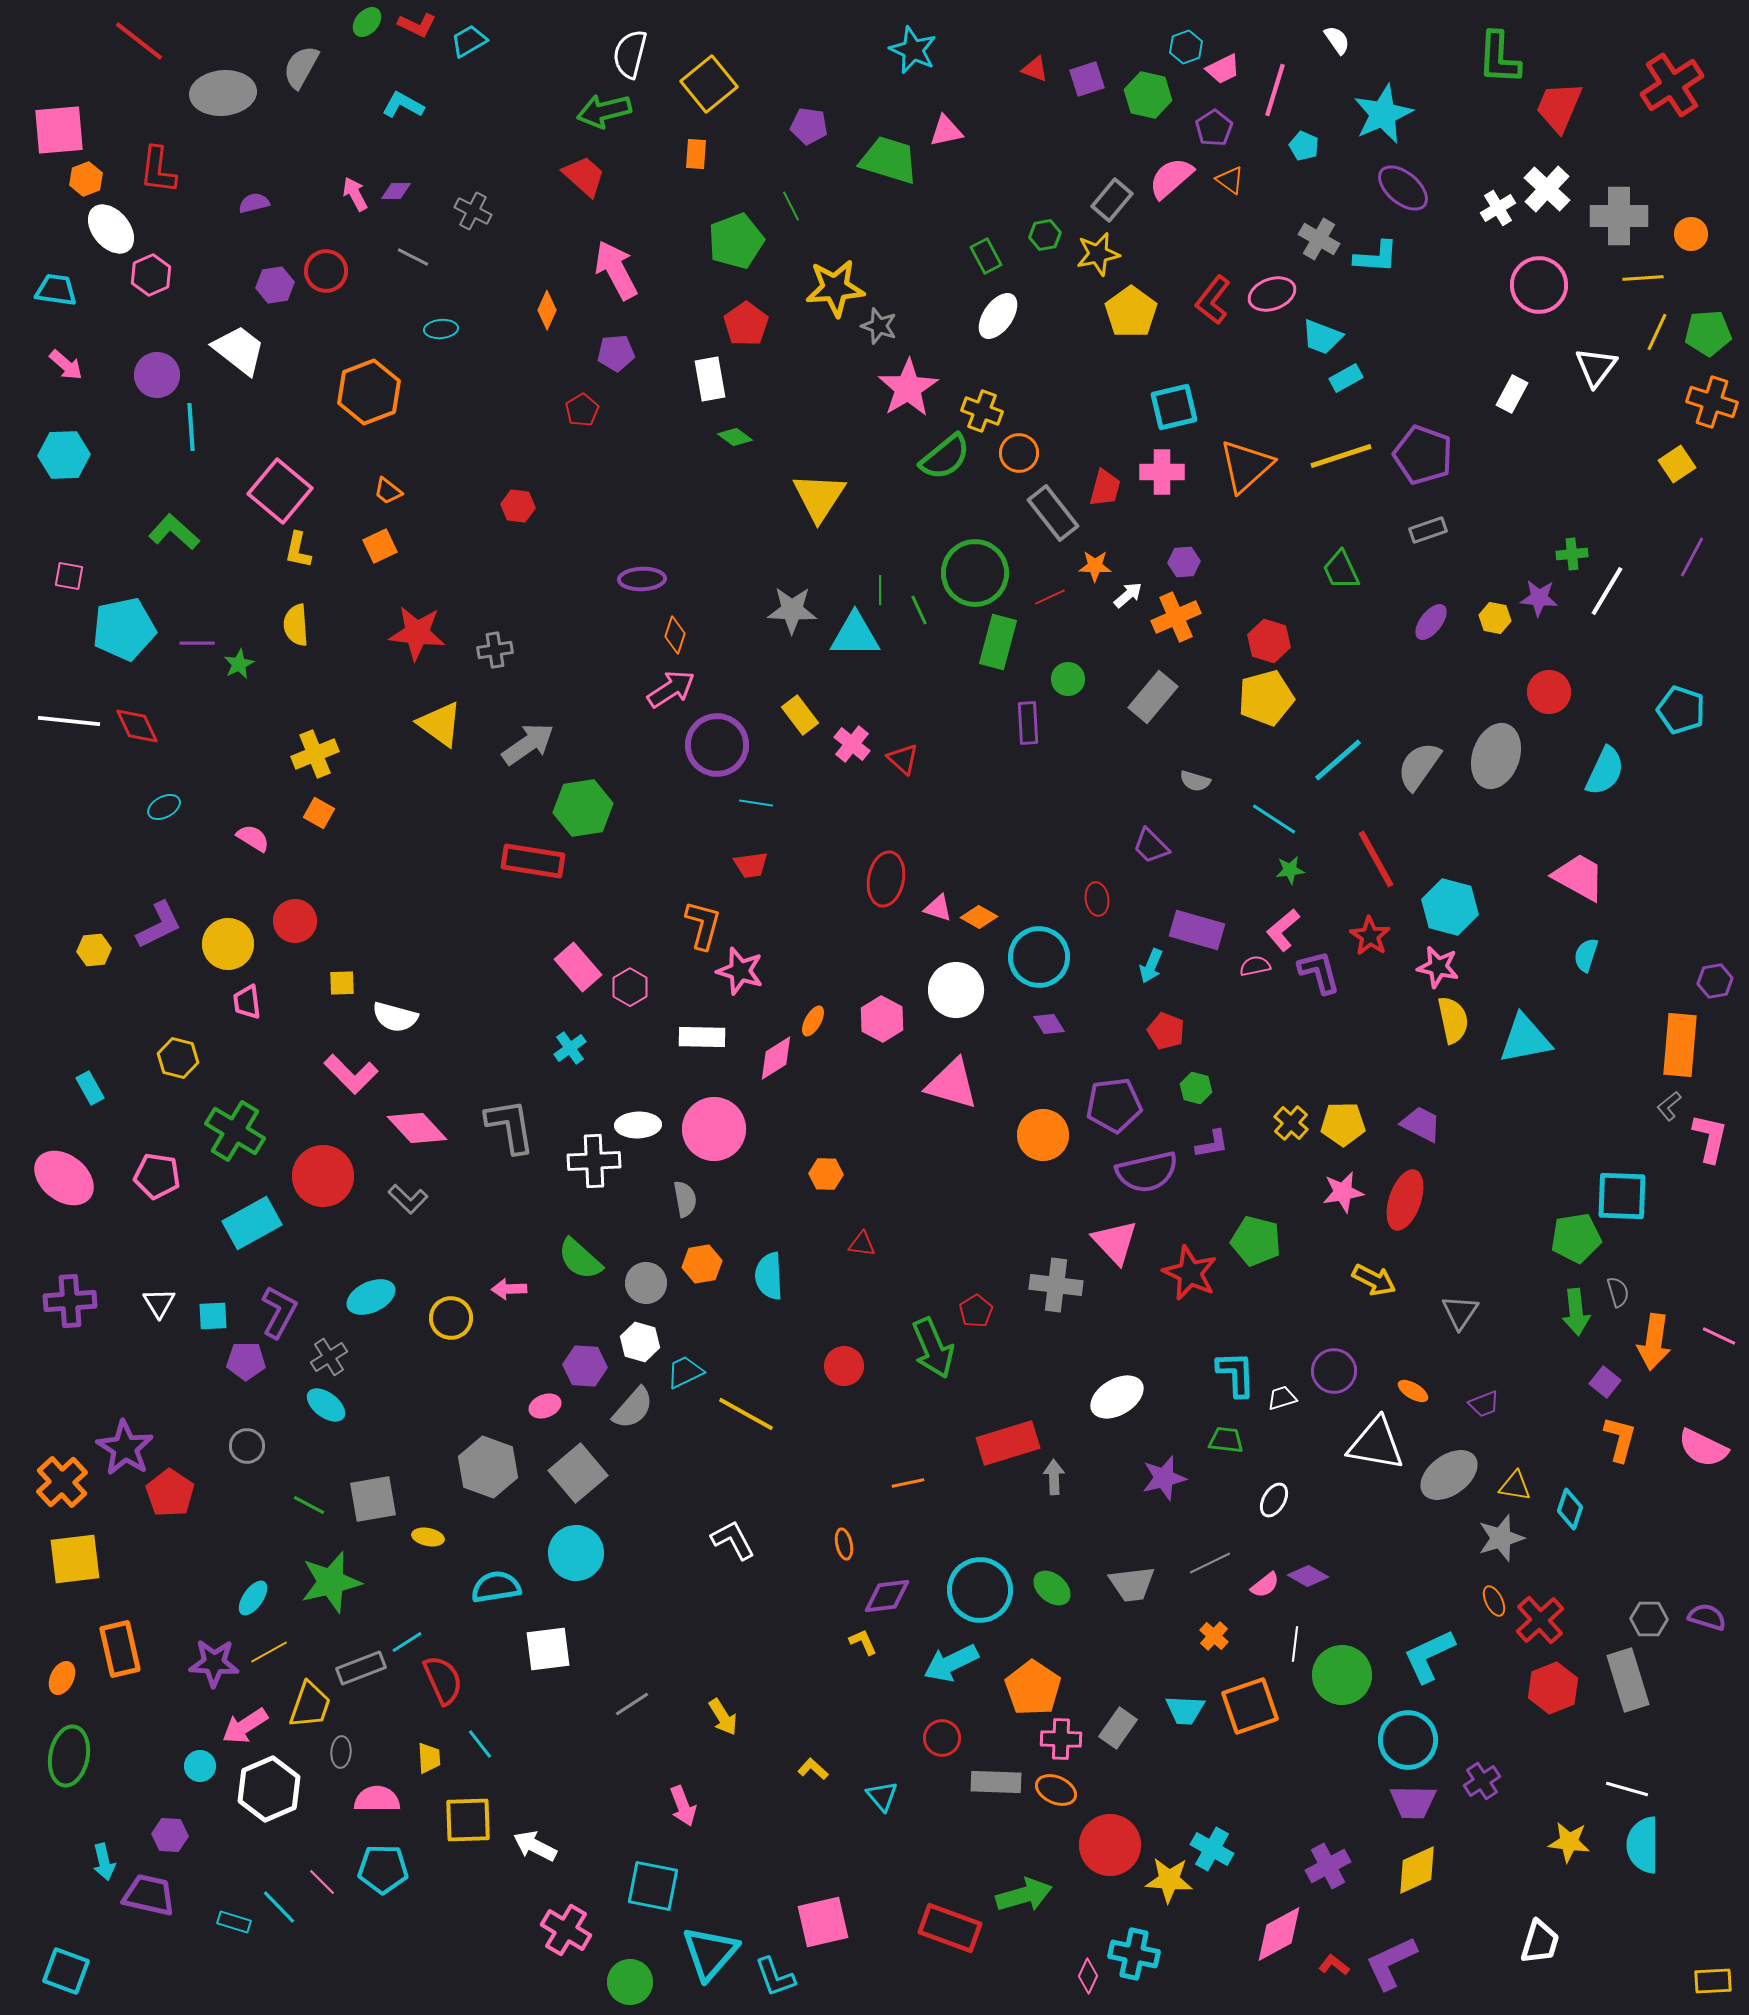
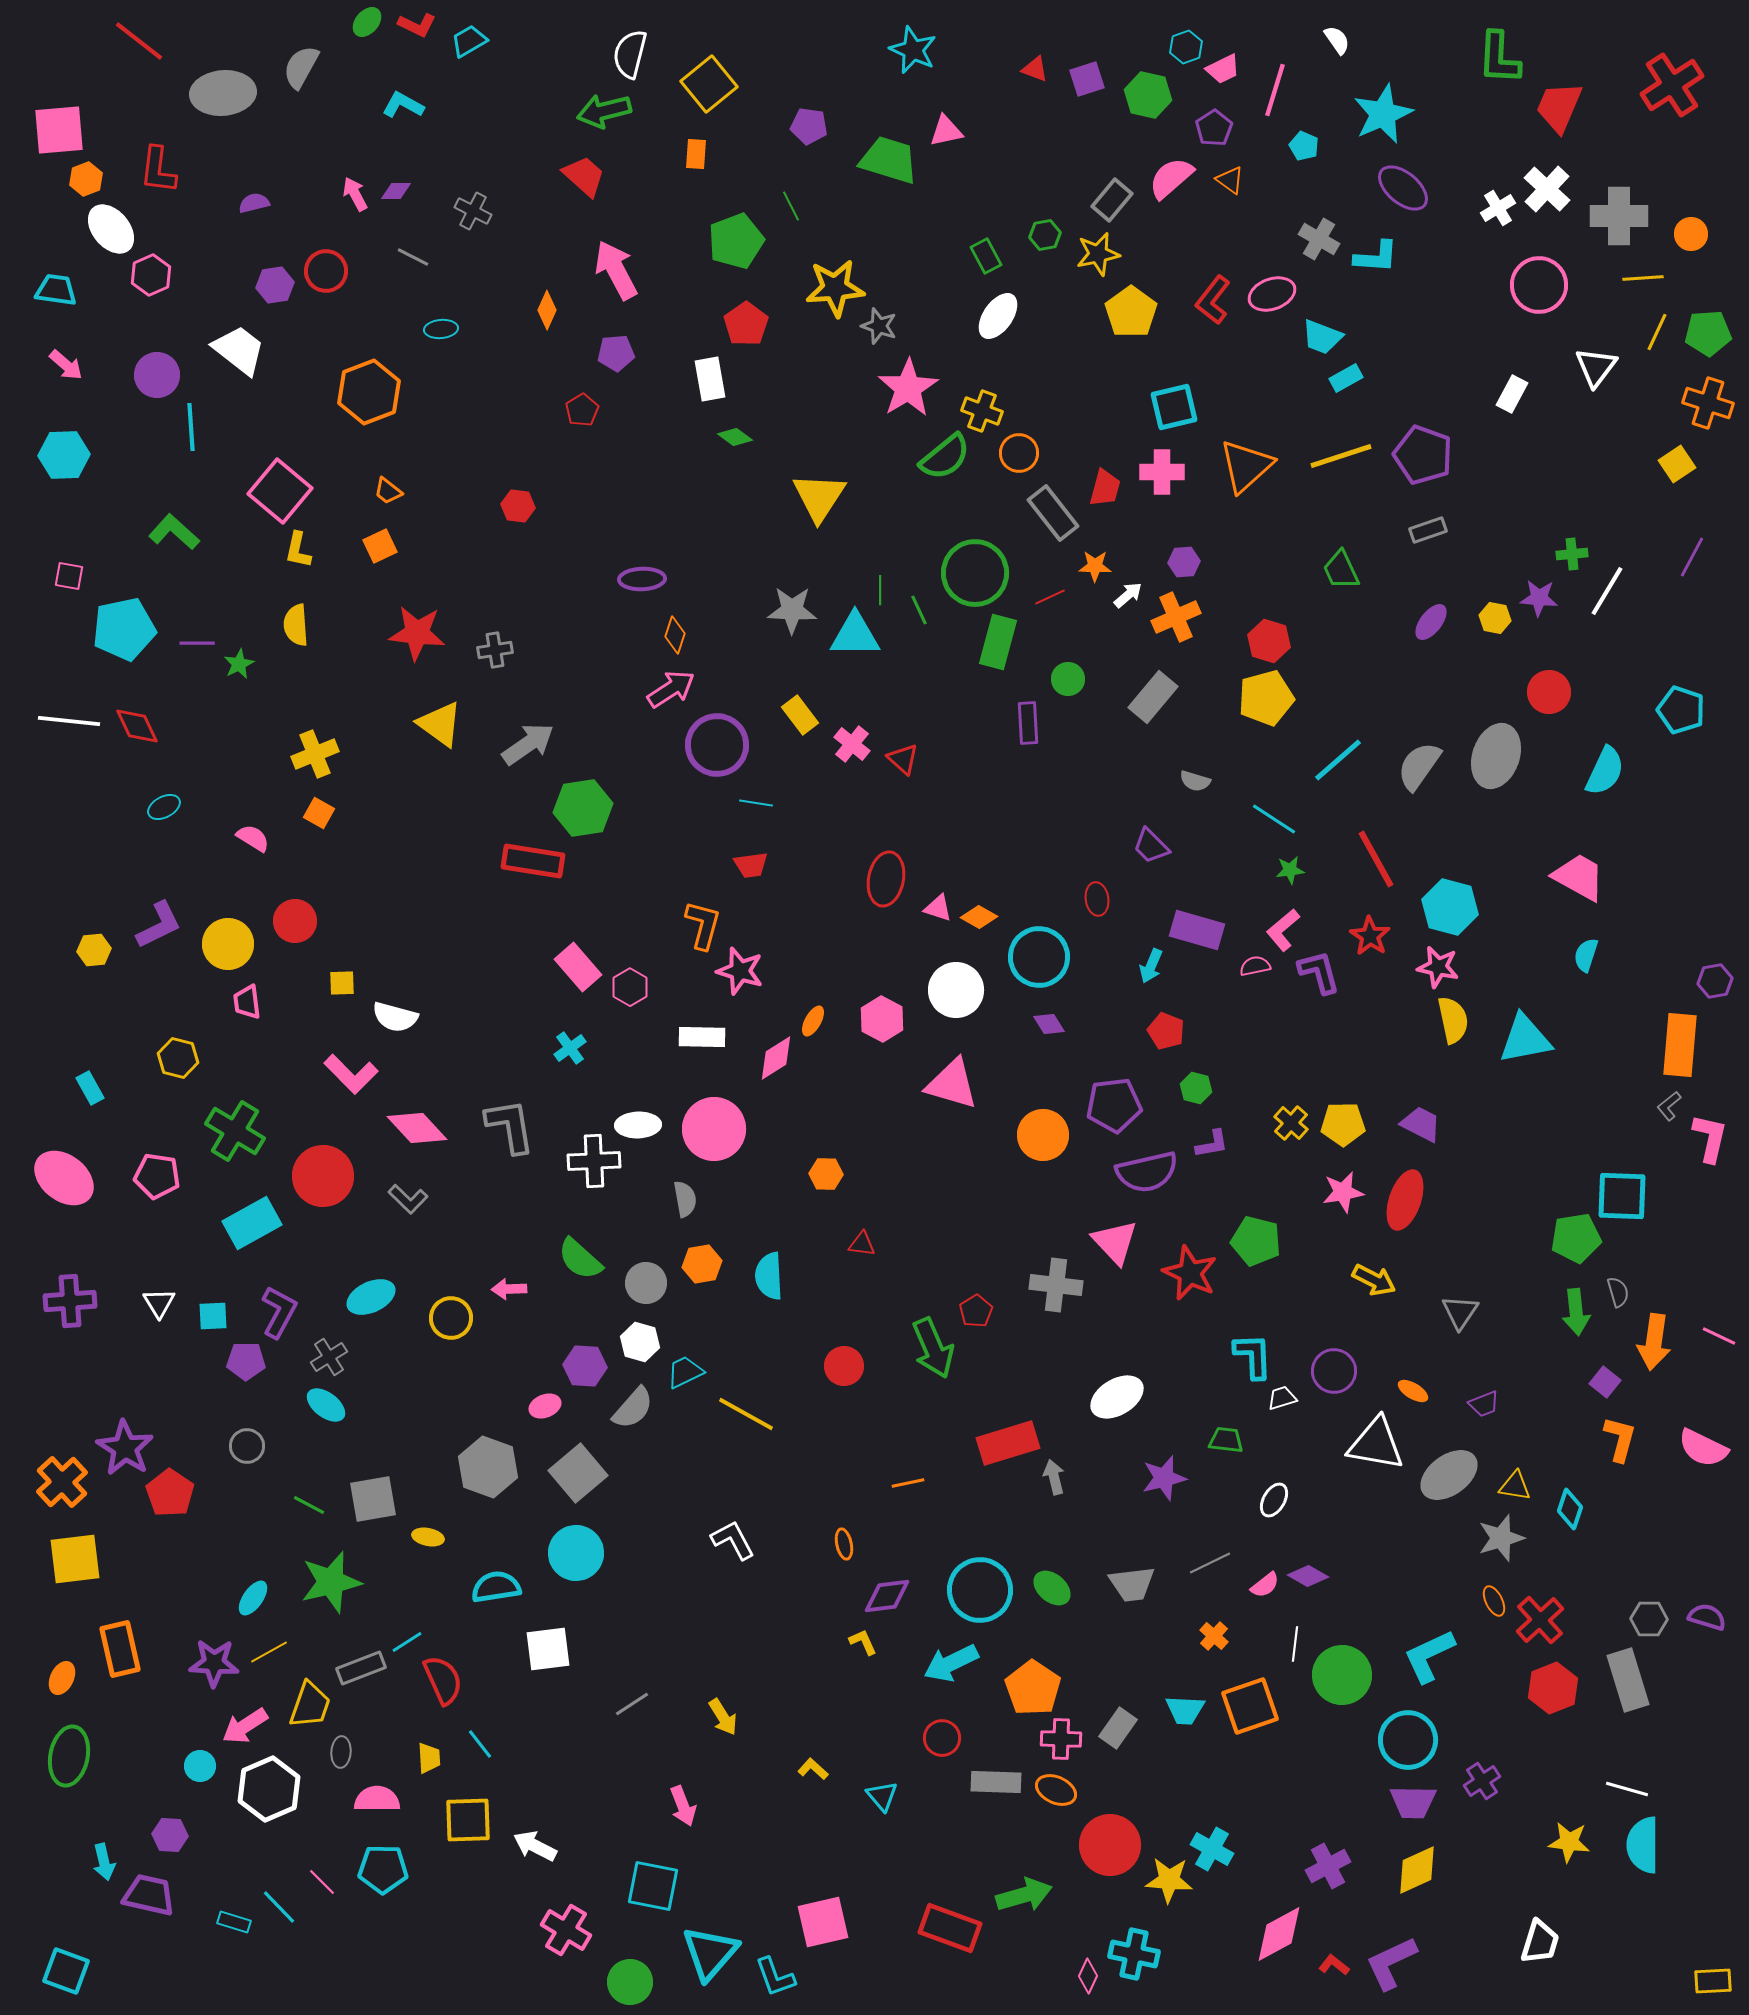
orange cross at (1712, 402): moved 4 px left, 1 px down
cyan L-shape at (1236, 1374): moved 17 px right, 18 px up
gray arrow at (1054, 1477): rotated 12 degrees counterclockwise
